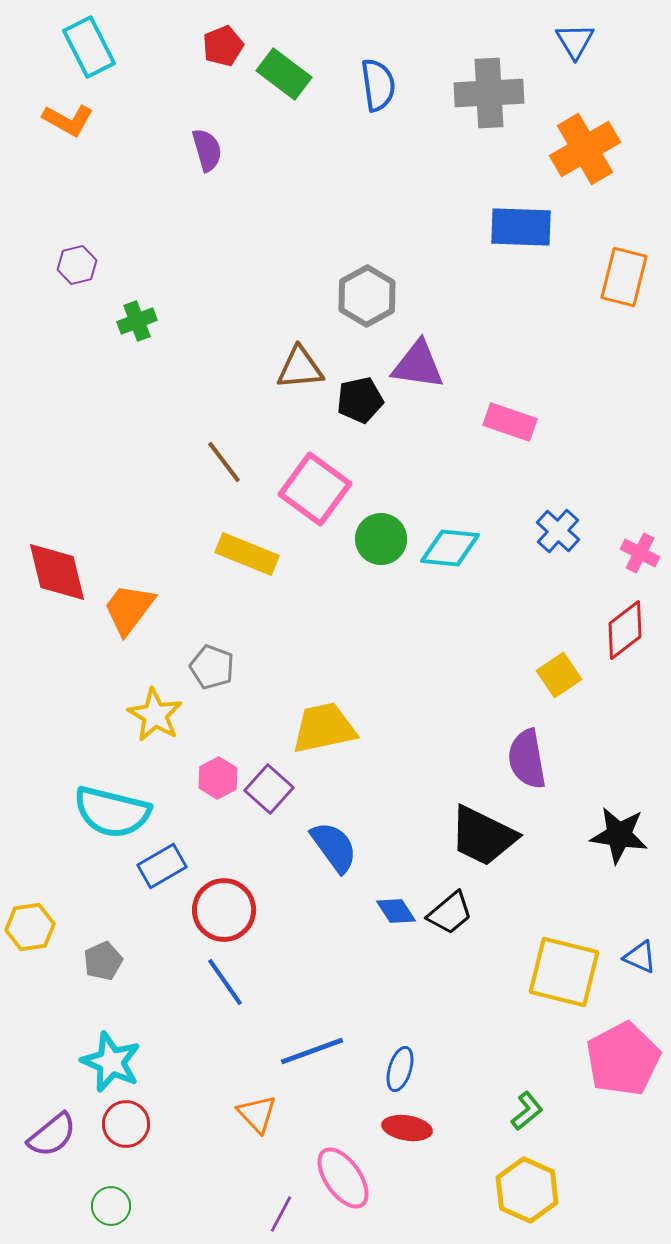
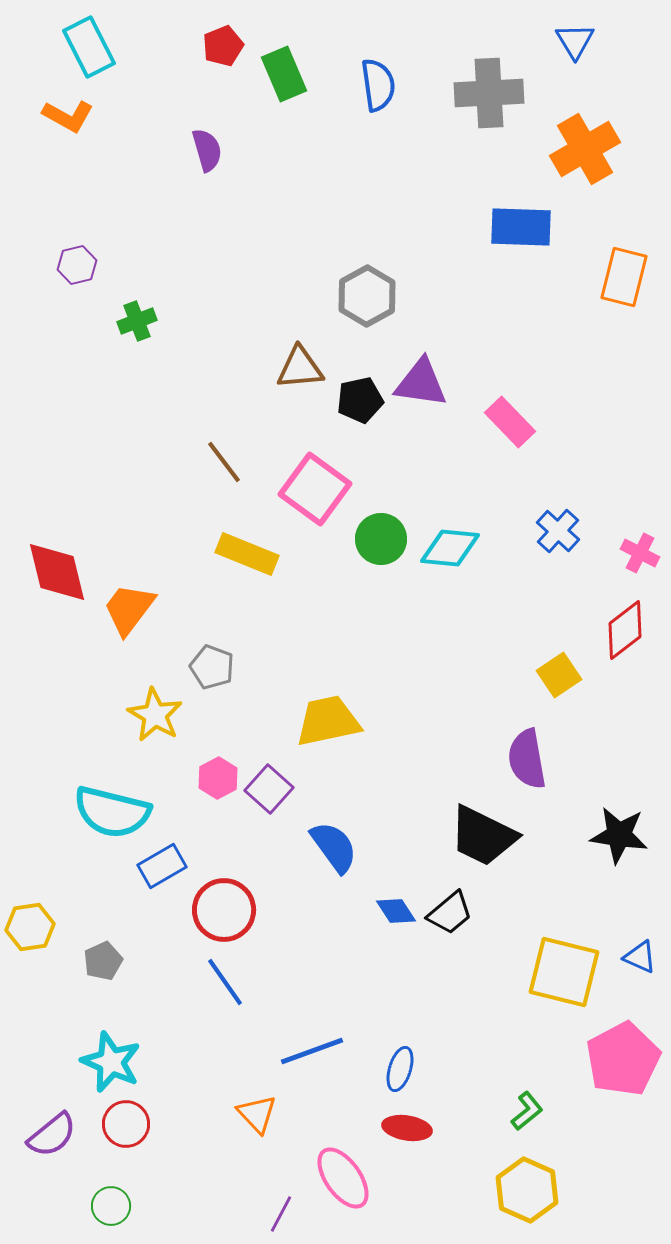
green rectangle at (284, 74): rotated 30 degrees clockwise
orange L-shape at (68, 120): moved 4 px up
purple triangle at (418, 365): moved 3 px right, 18 px down
pink rectangle at (510, 422): rotated 27 degrees clockwise
yellow trapezoid at (324, 728): moved 4 px right, 7 px up
